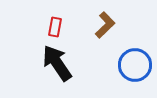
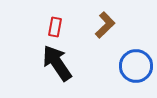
blue circle: moved 1 px right, 1 px down
